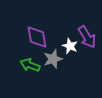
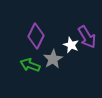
purple diamond: moved 1 px left, 1 px up; rotated 35 degrees clockwise
white star: moved 1 px right, 1 px up
gray star: rotated 12 degrees counterclockwise
